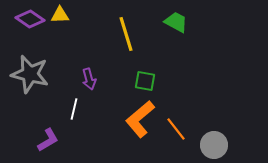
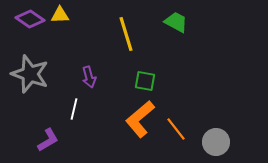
gray star: rotated 6 degrees clockwise
purple arrow: moved 2 px up
gray circle: moved 2 px right, 3 px up
